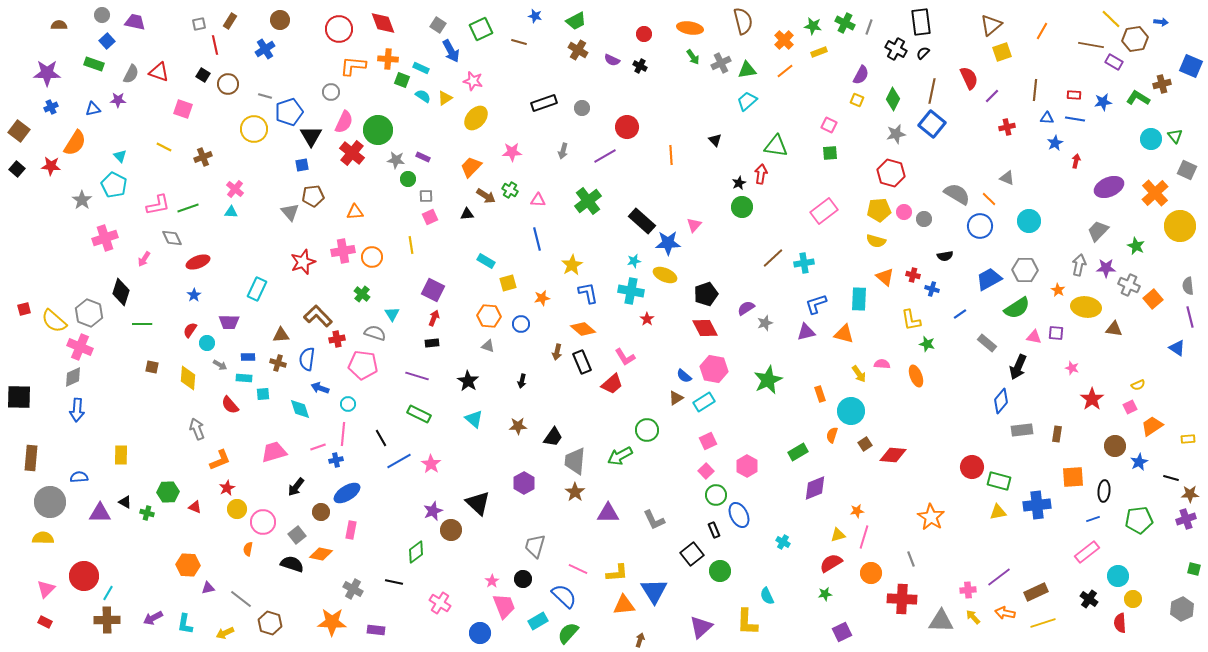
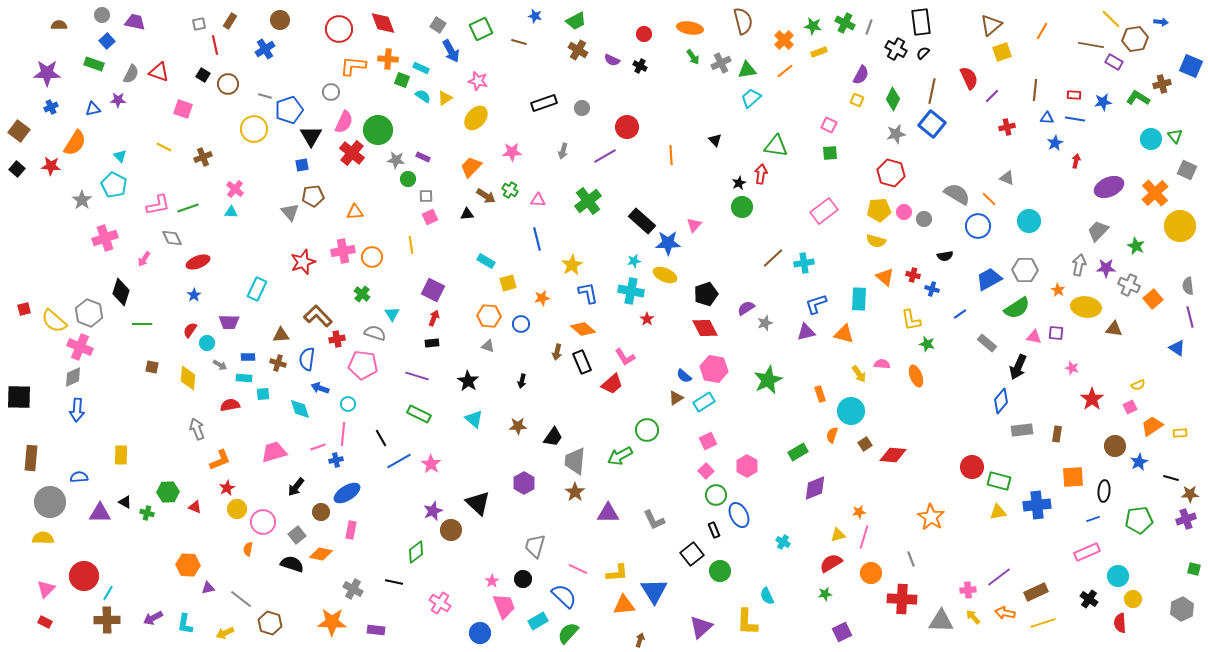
pink star at (473, 81): moved 5 px right
cyan trapezoid at (747, 101): moved 4 px right, 3 px up
blue pentagon at (289, 112): moved 2 px up
blue circle at (980, 226): moved 2 px left
red semicircle at (230, 405): rotated 120 degrees clockwise
yellow rectangle at (1188, 439): moved 8 px left, 6 px up
orange star at (857, 511): moved 2 px right, 1 px down
pink rectangle at (1087, 552): rotated 15 degrees clockwise
